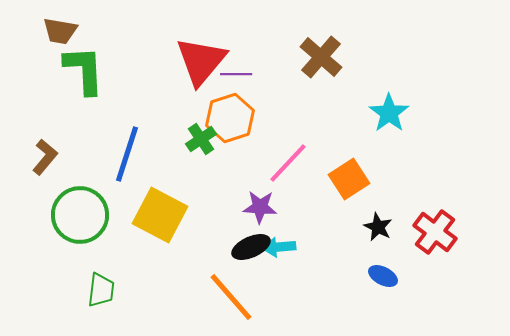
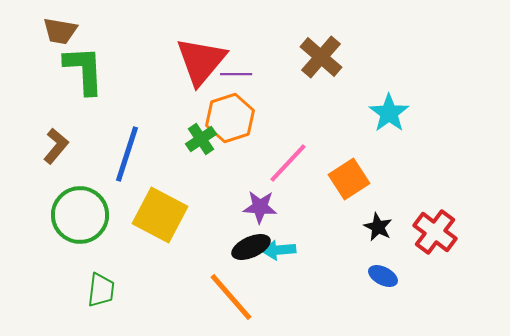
brown L-shape: moved 11 px right, 11 px up
cyan arrow: moved 3 px down
